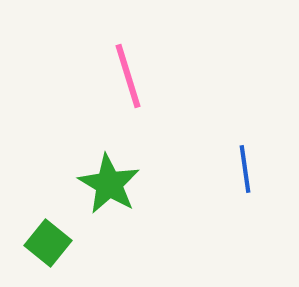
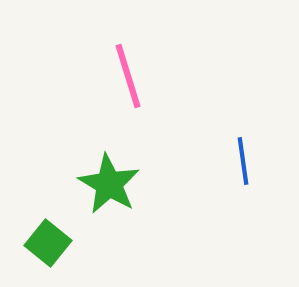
blue line: moved 2 px left, 8 px up
